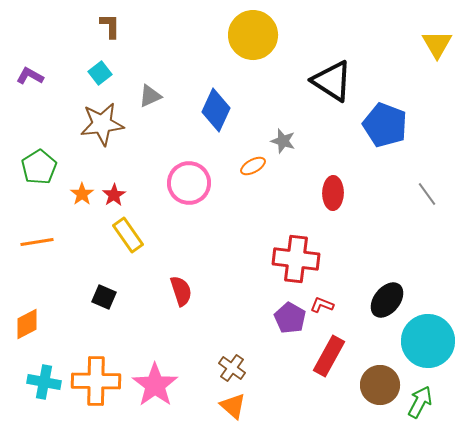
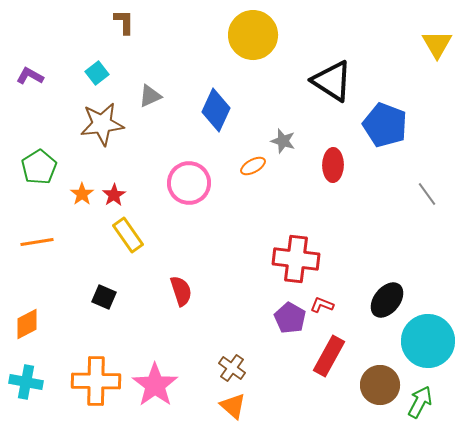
brown L-shape: moved 14 px right, 4 px up
cyan square: moved 3 px left
red ellipse: moved 28 px up
cyan cross: moved 18 px left
